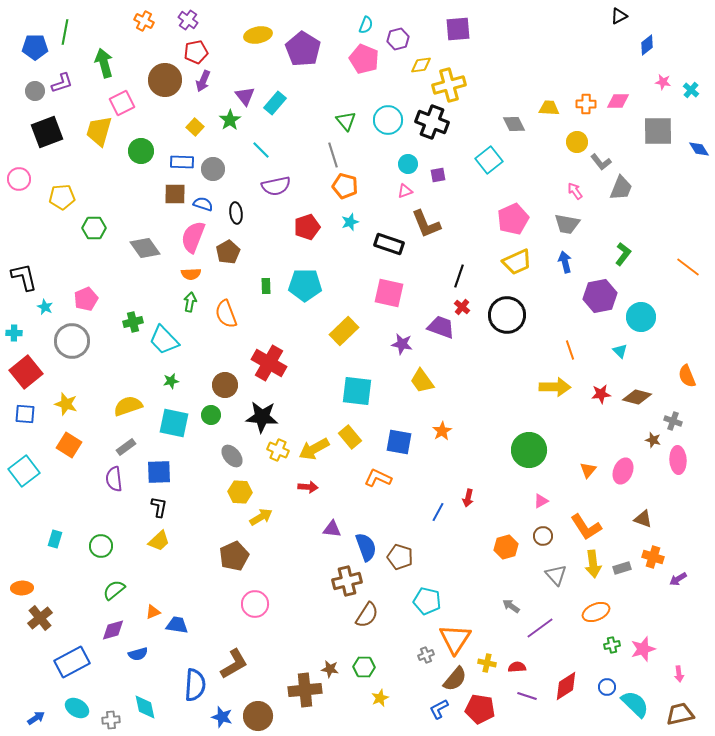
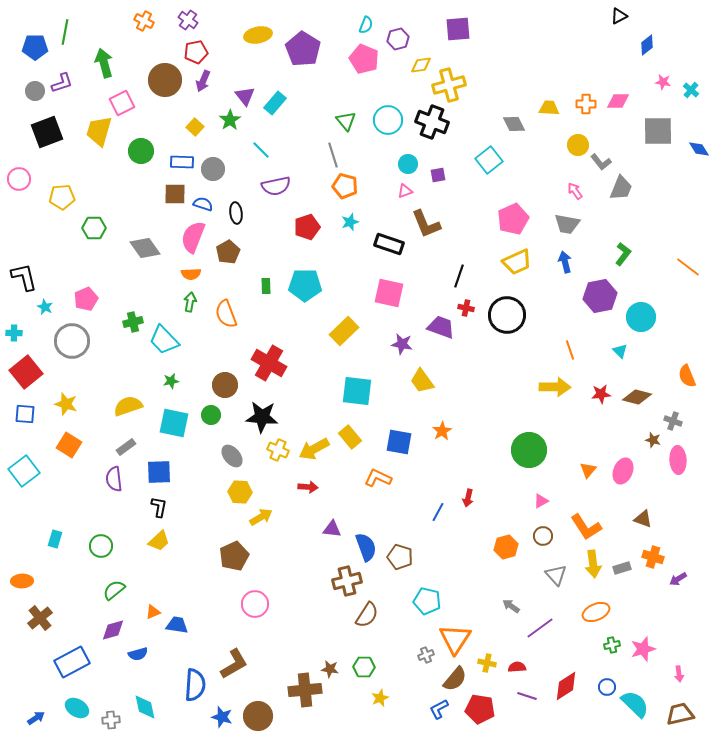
yellow circle at (577, 142): moved 1 px right, 3 px down
red cross at (462, 307): moved 4 px right, 1 px down; rotated 28 degrees counterclockwise
orange ellipse at (22, 588): moved 7 px up
